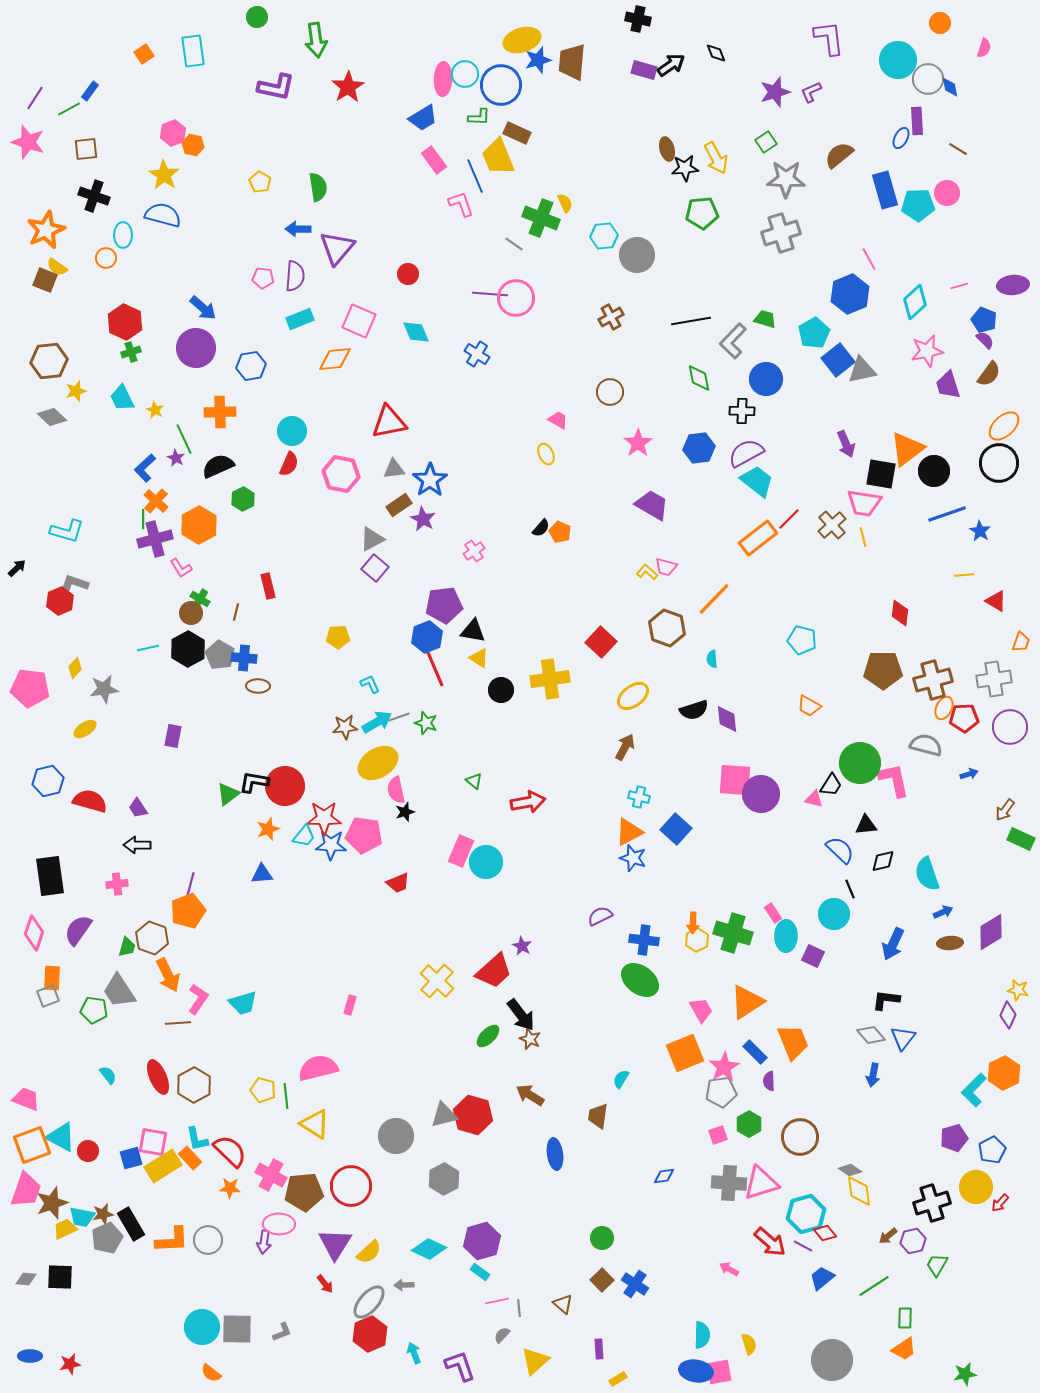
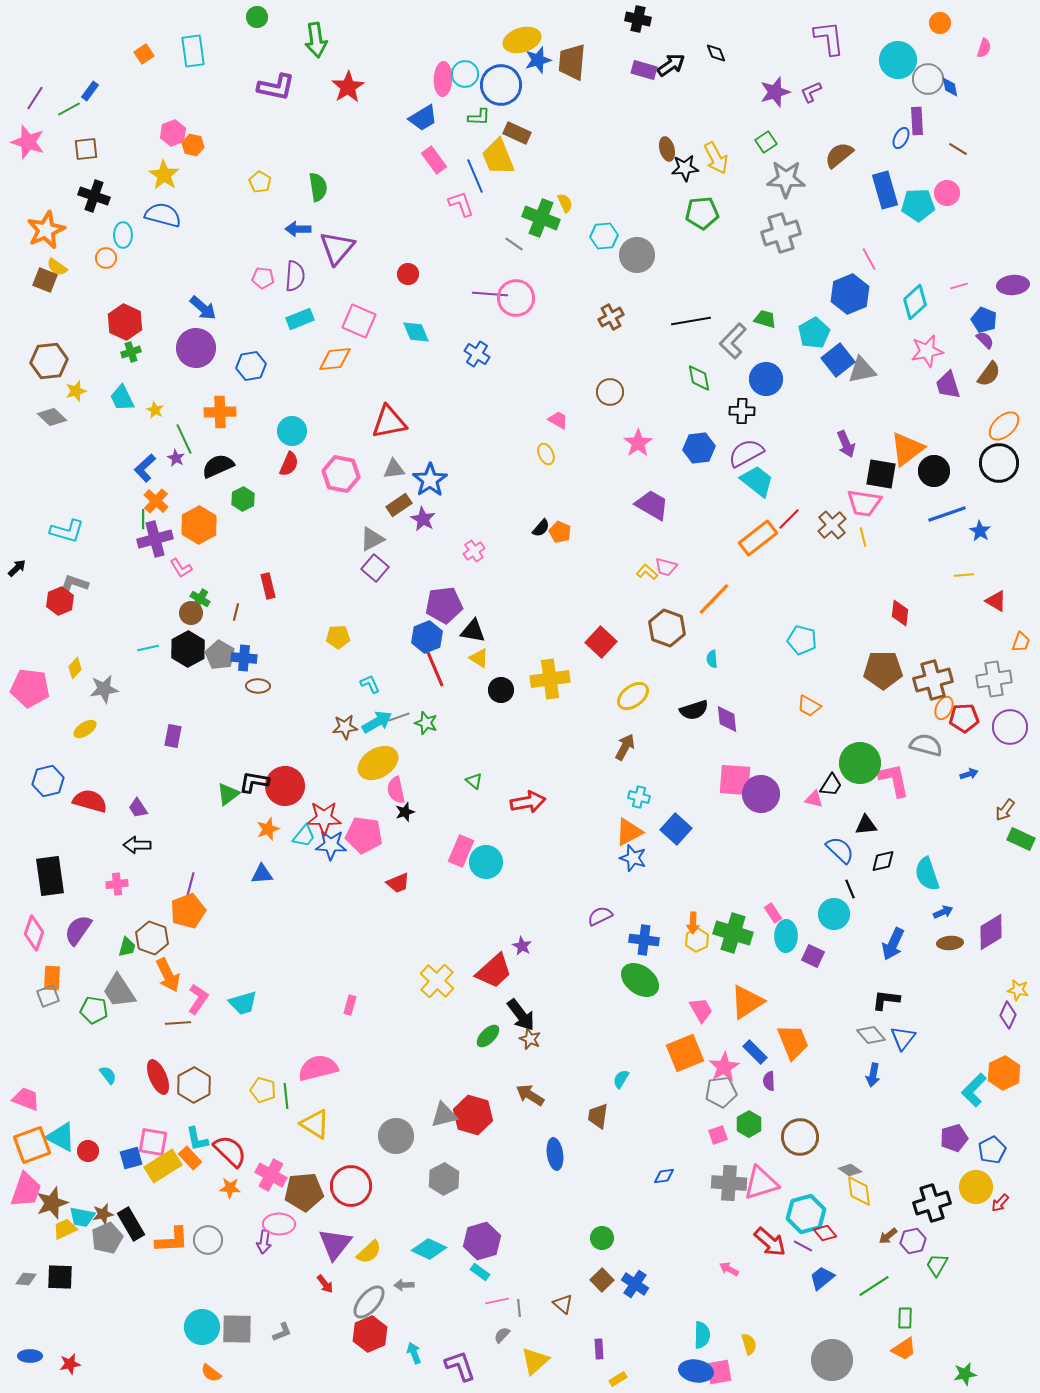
purple triangle at (335, 1244): rotated 6 degrees clockwise
